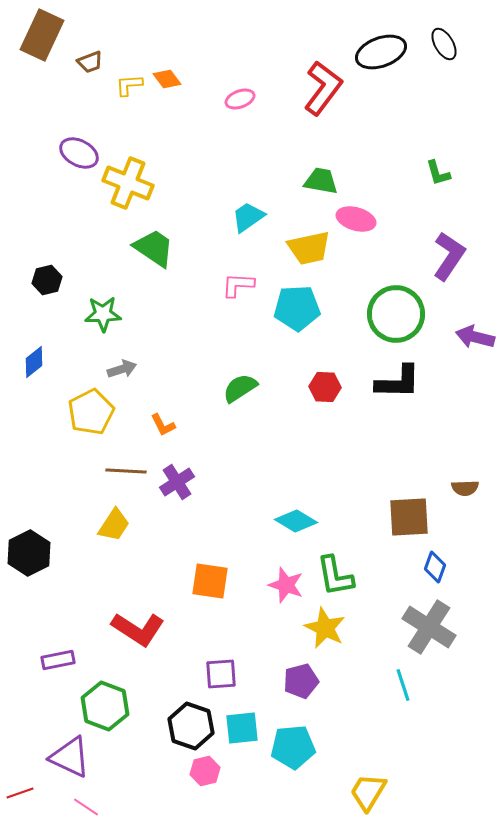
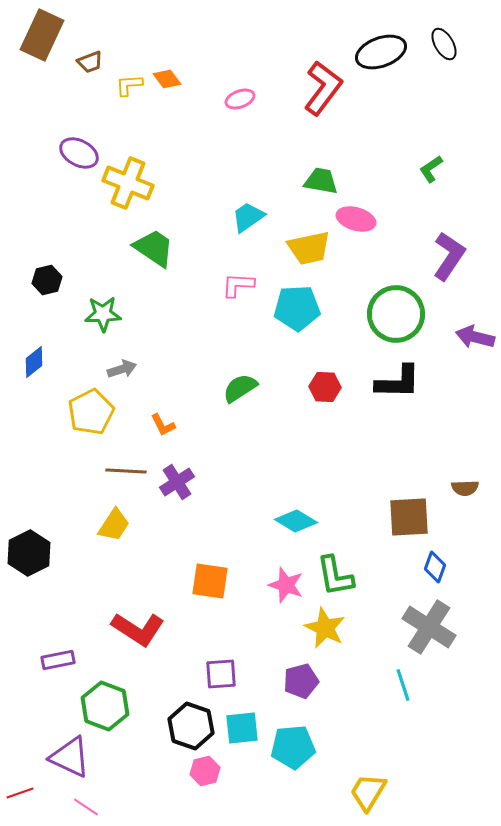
green L-shape at (438, 173): moved 7 px left, 4 px up; rotated 72 degrees clockwise
